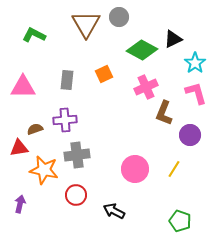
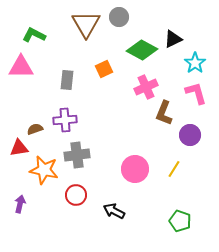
orange square: moved 5 px up
pink triangle: moved 2 px left, 20 px up
